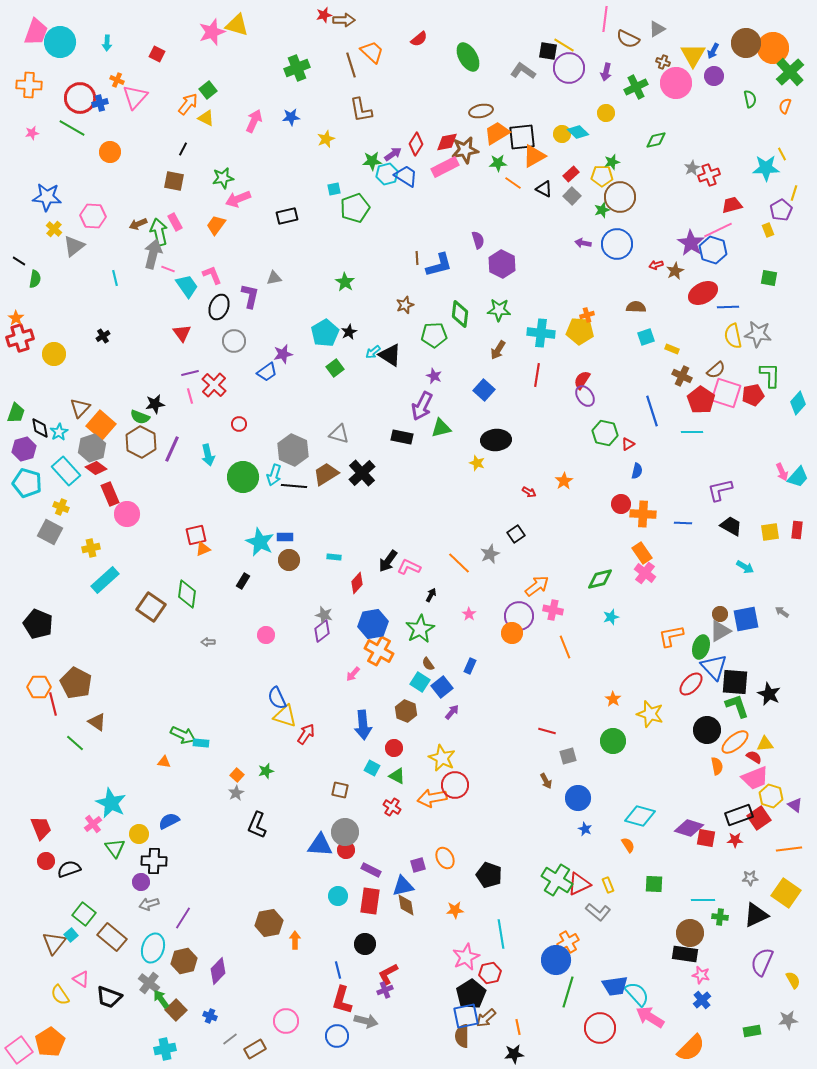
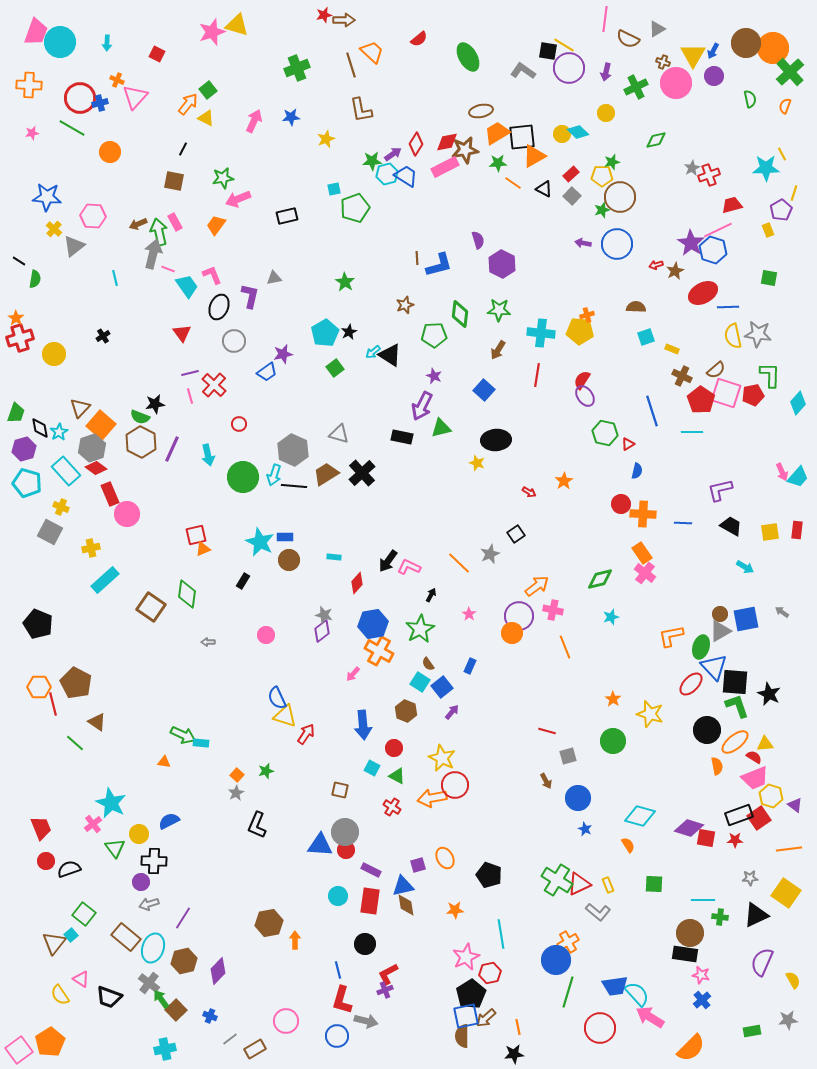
brown rectangle at (112, 937): moved 14 px right
